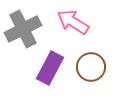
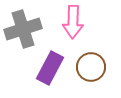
pink arrow: rotated 120 degrees counterclockwise
gray cross: rotated 9 degrees clockwise
